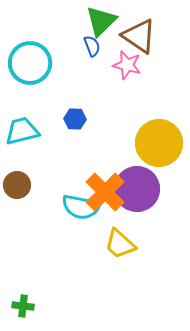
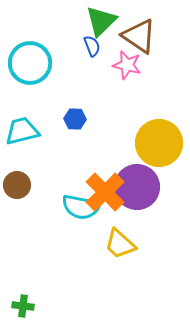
purple circle: moved 2 px up
